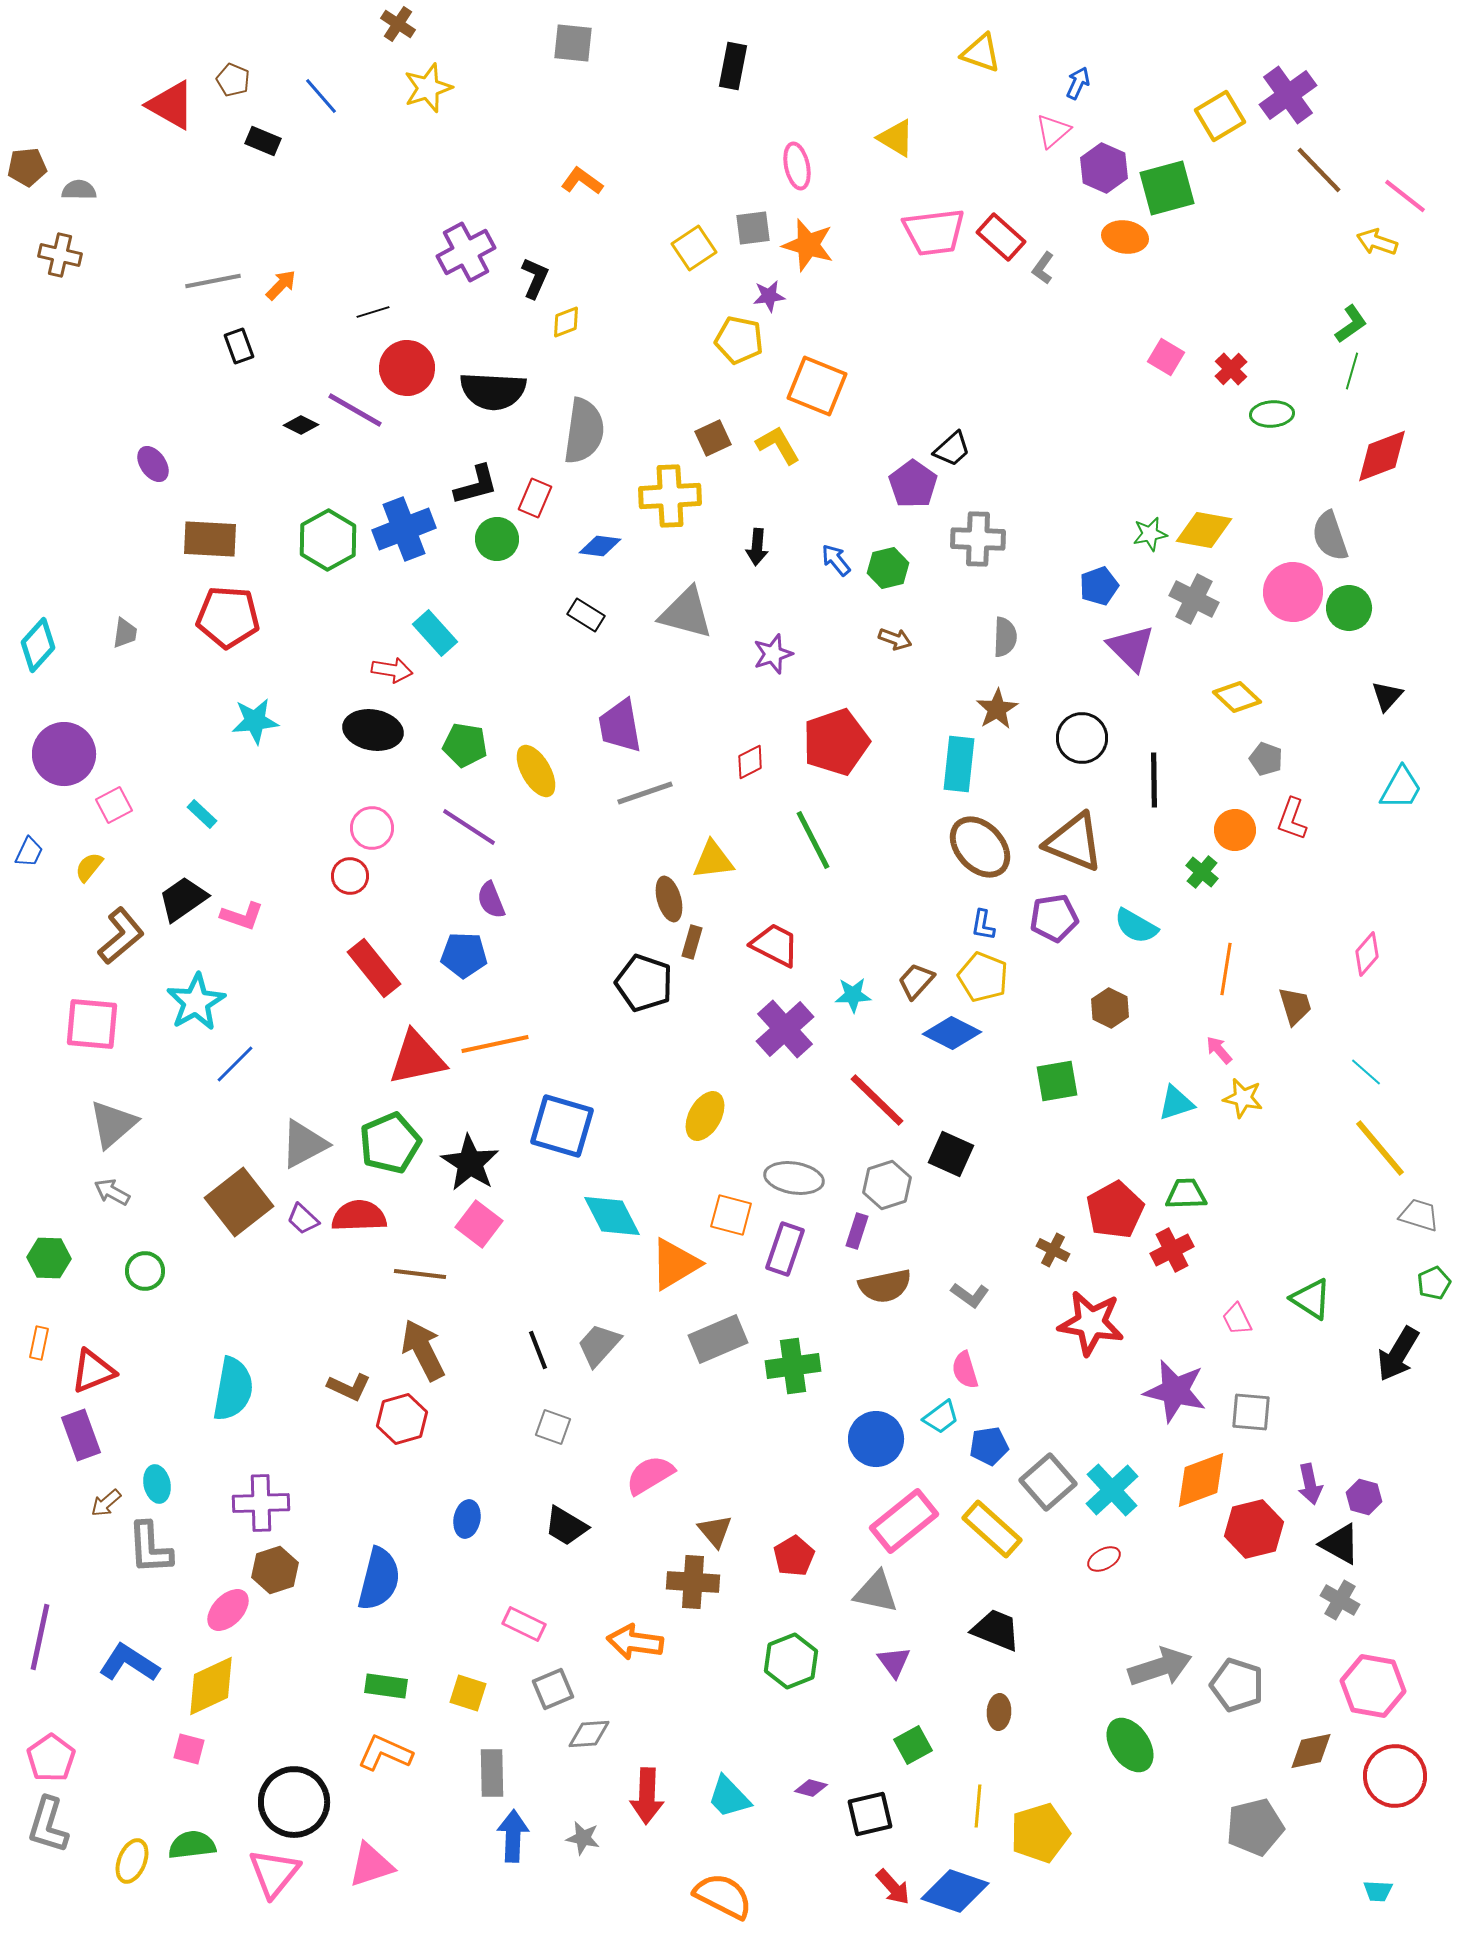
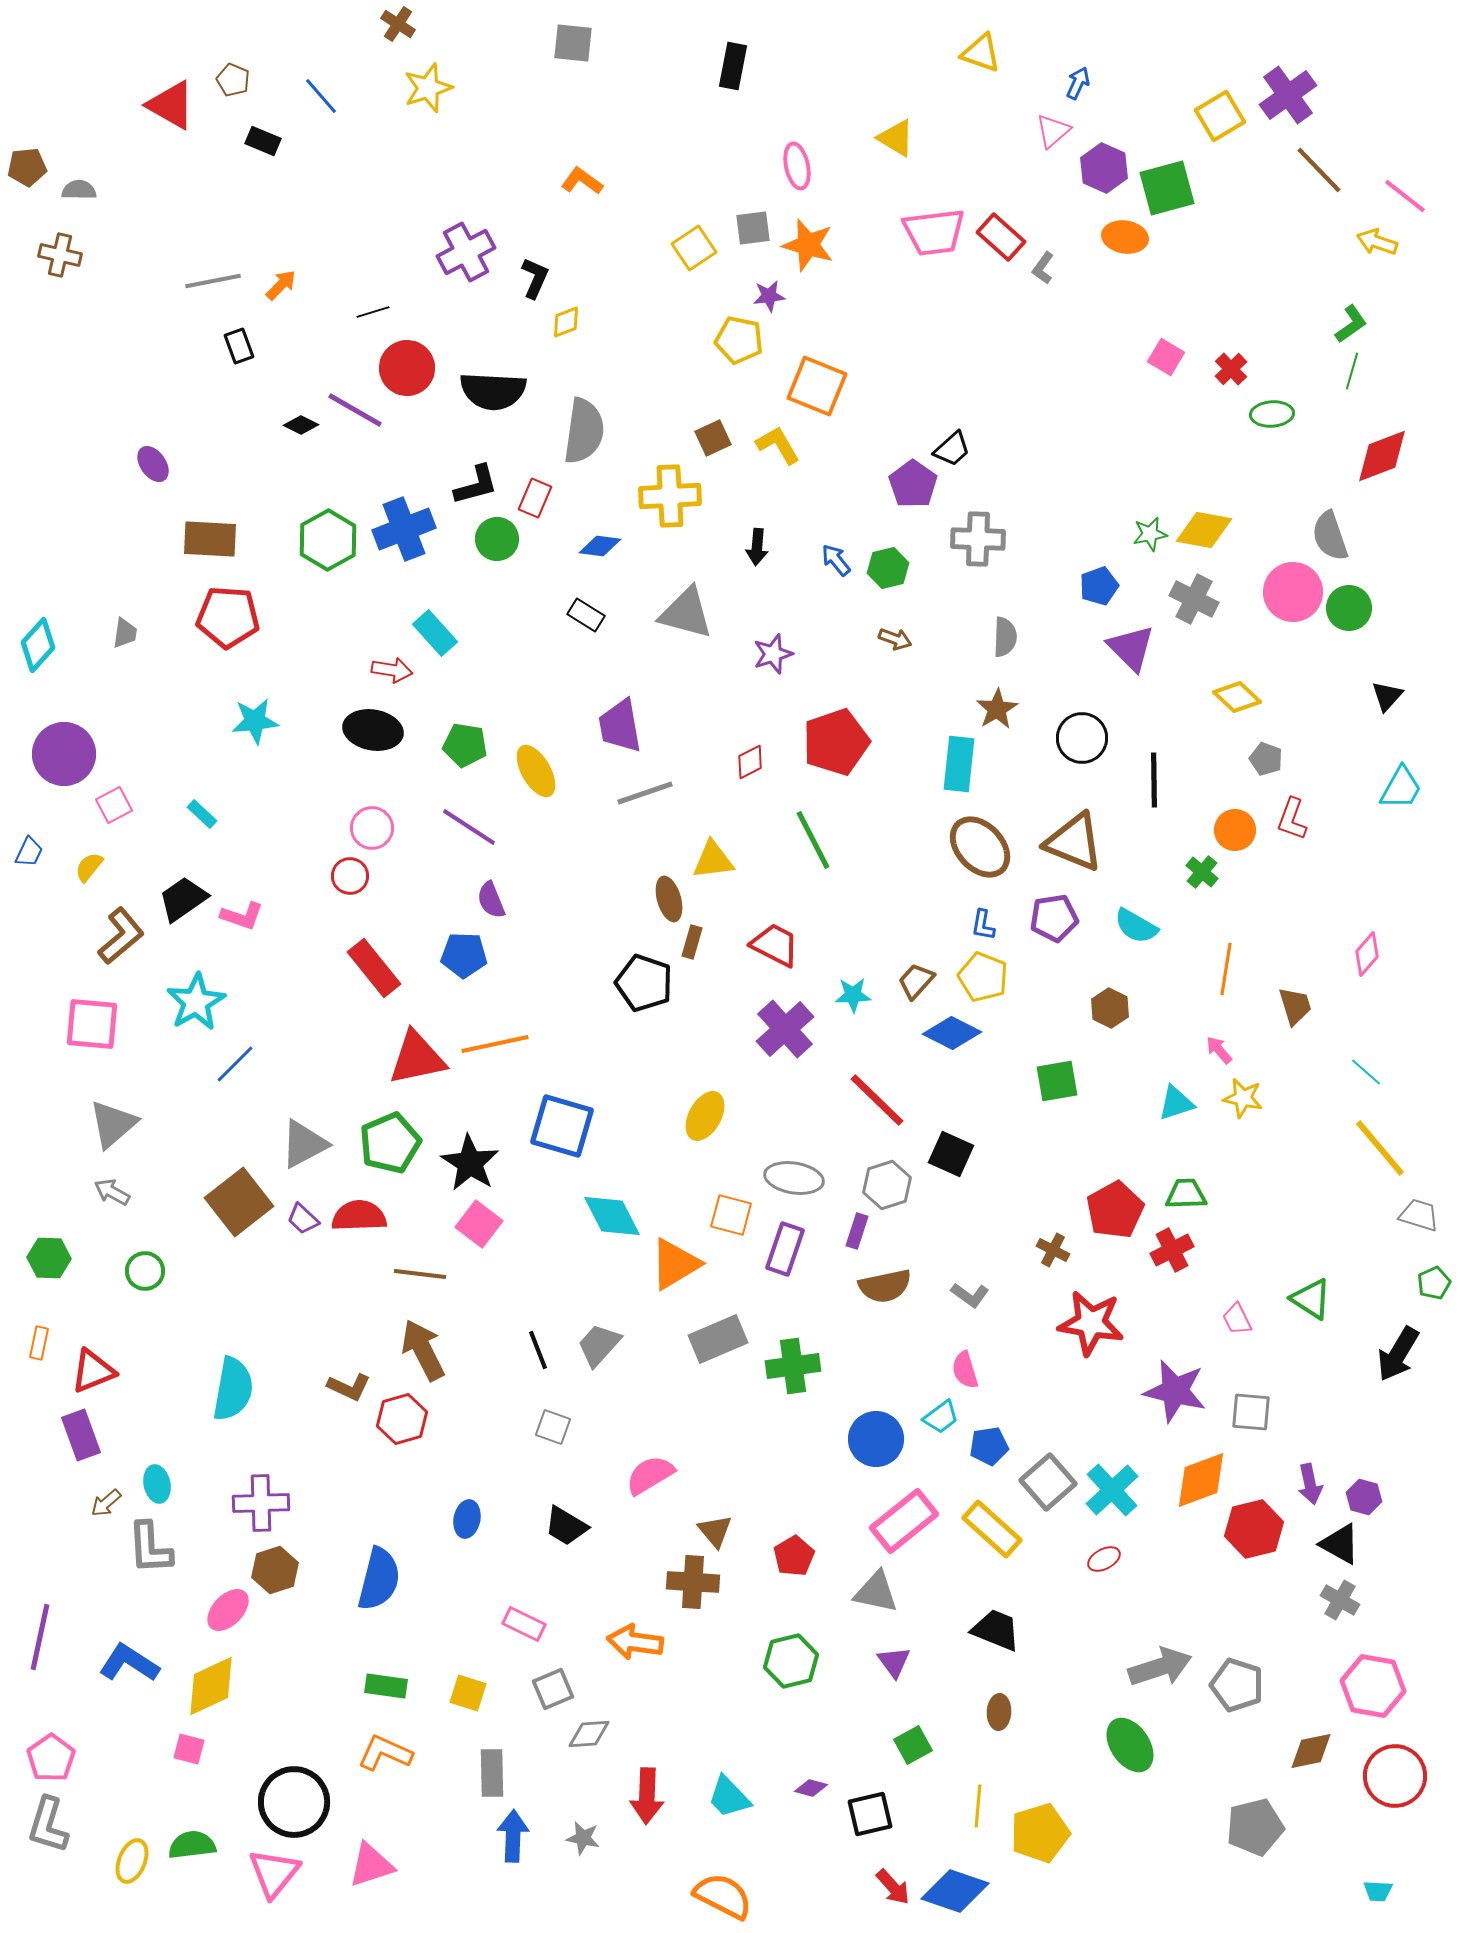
green hexagon at (791, 1661): rotated 8 degrees clockwise
